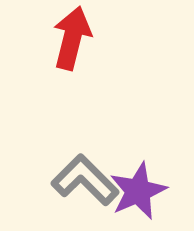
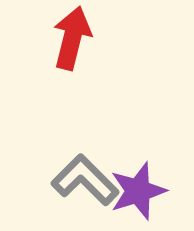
purple star: rotated 6 degrees clockwise
